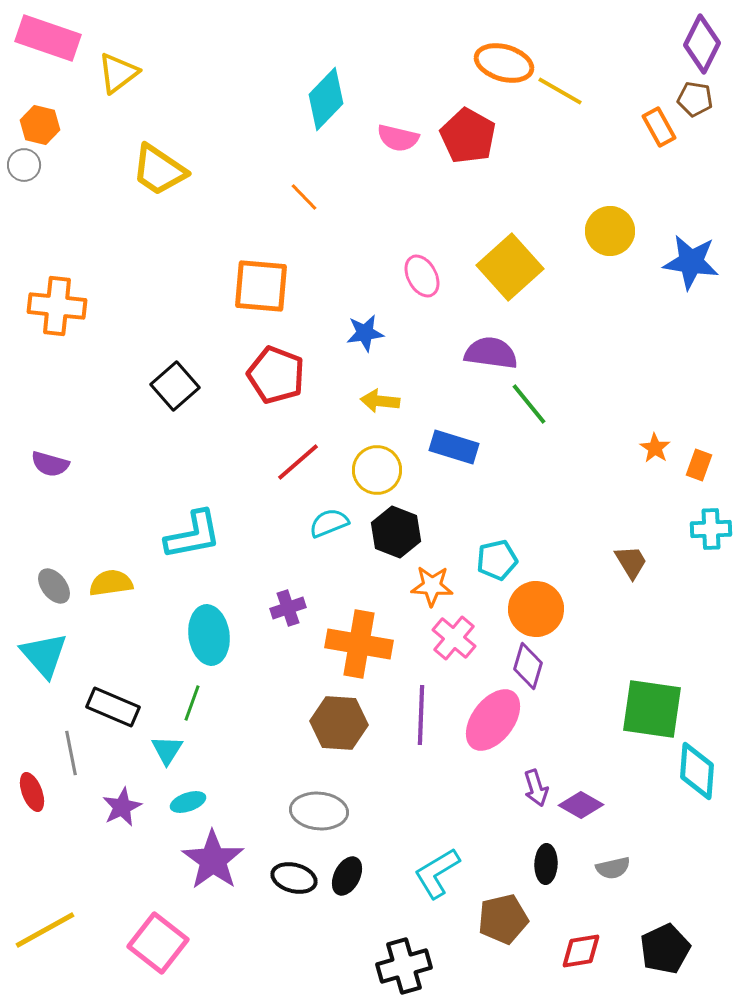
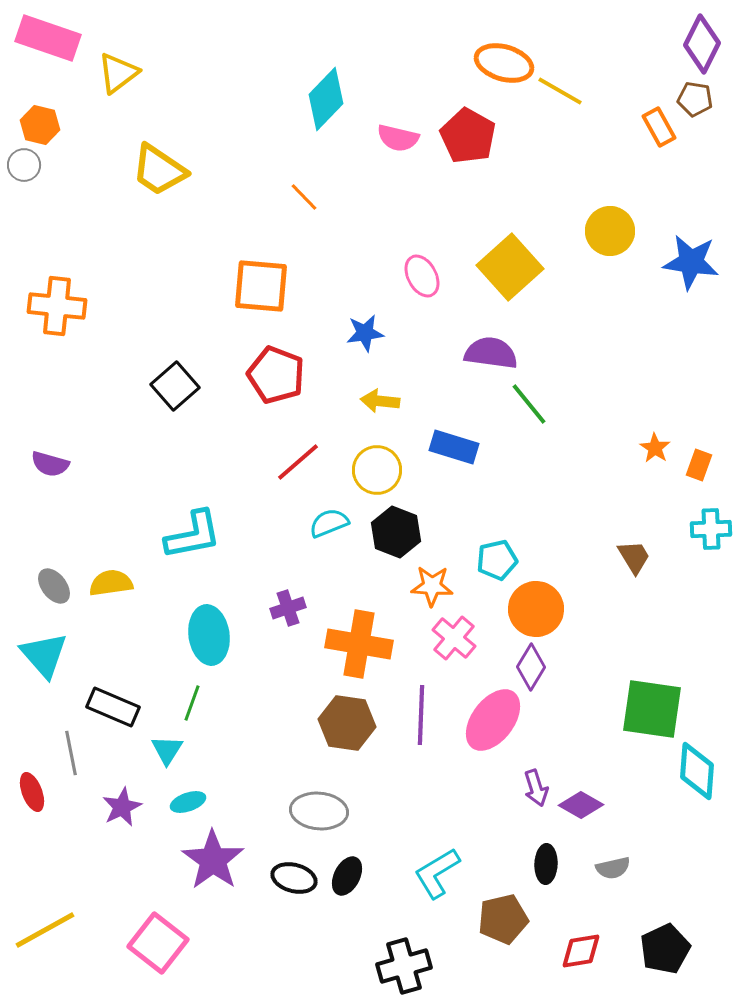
brown trapezoid at (631, 562): moved 3 px right, 5 px up
purple diamond at (528, 666): moved 3 px right, 1 px down; rotated 15 degrees clockwise
brown hexagon at (339, 723): moved 8 px right; rotated 4 degrees clockwise
